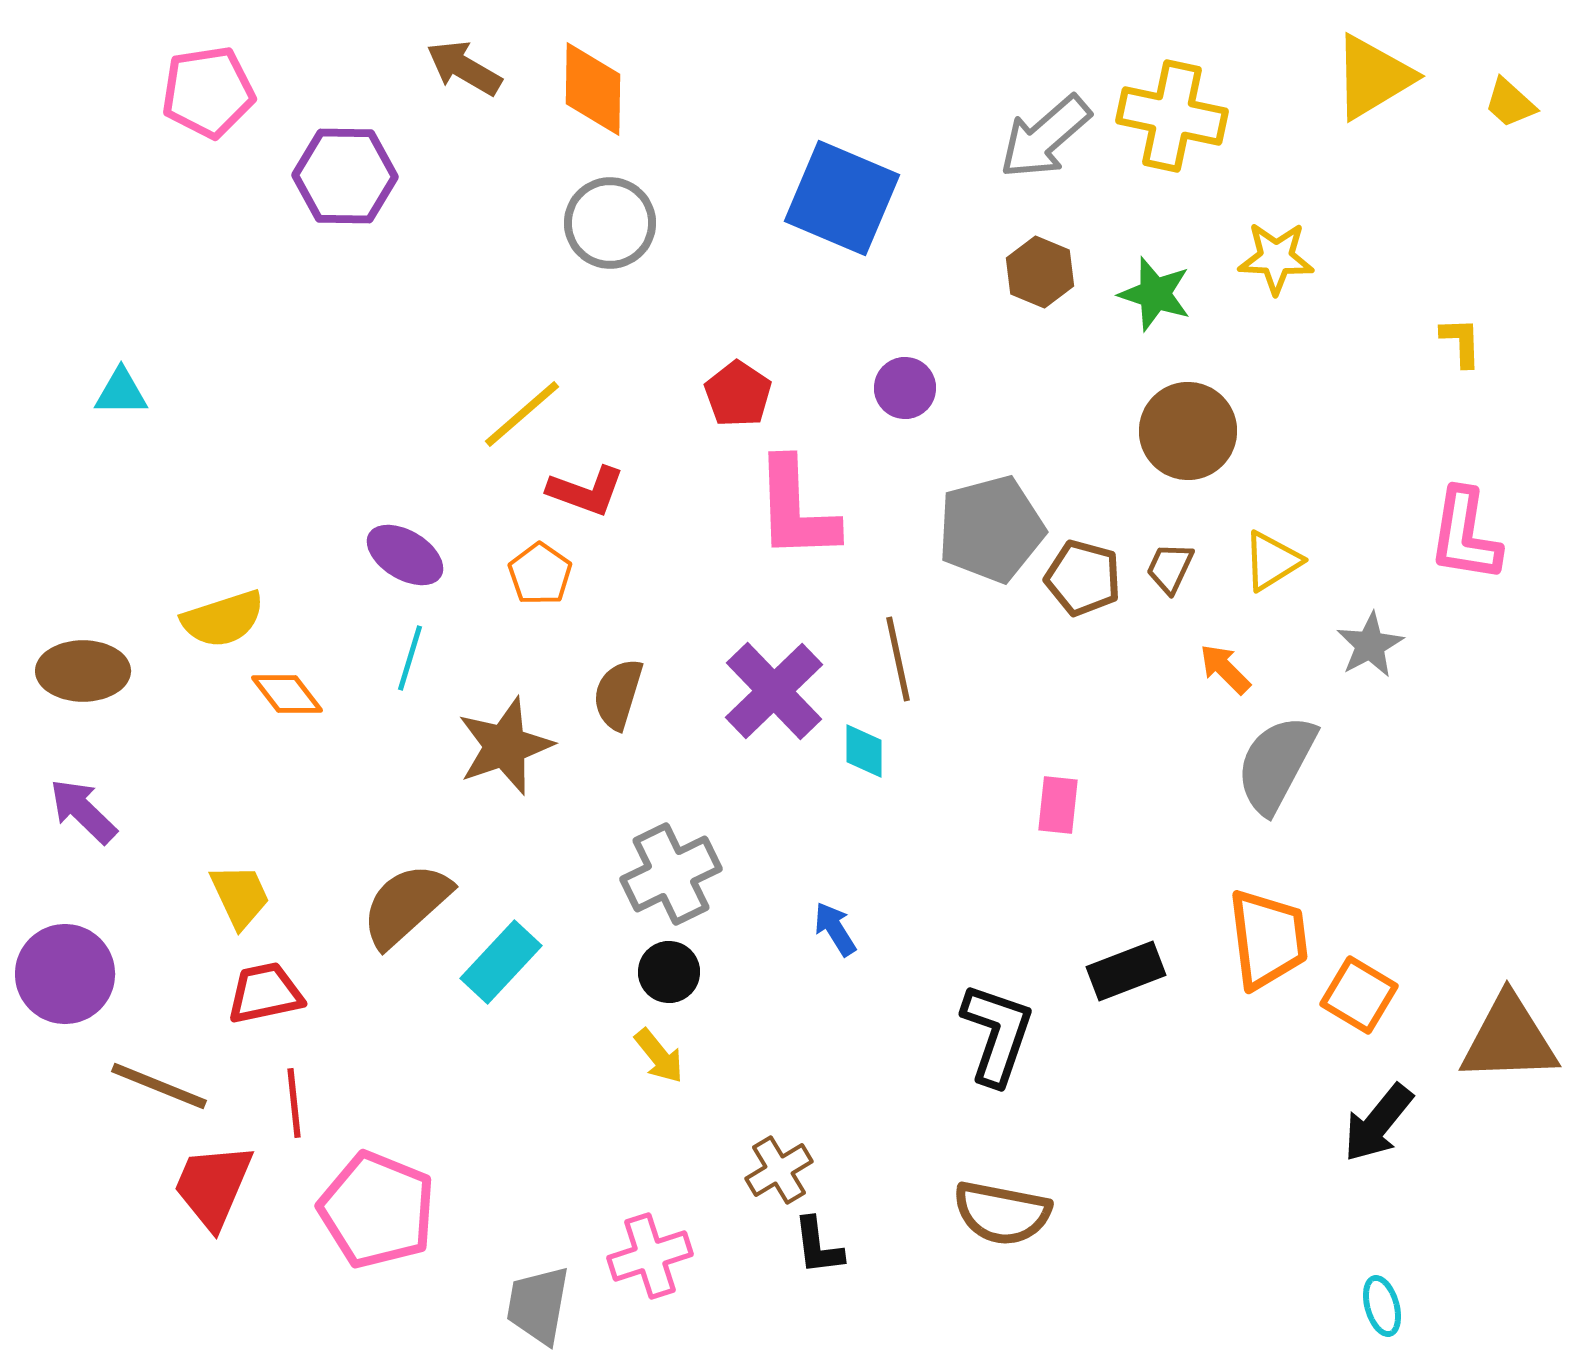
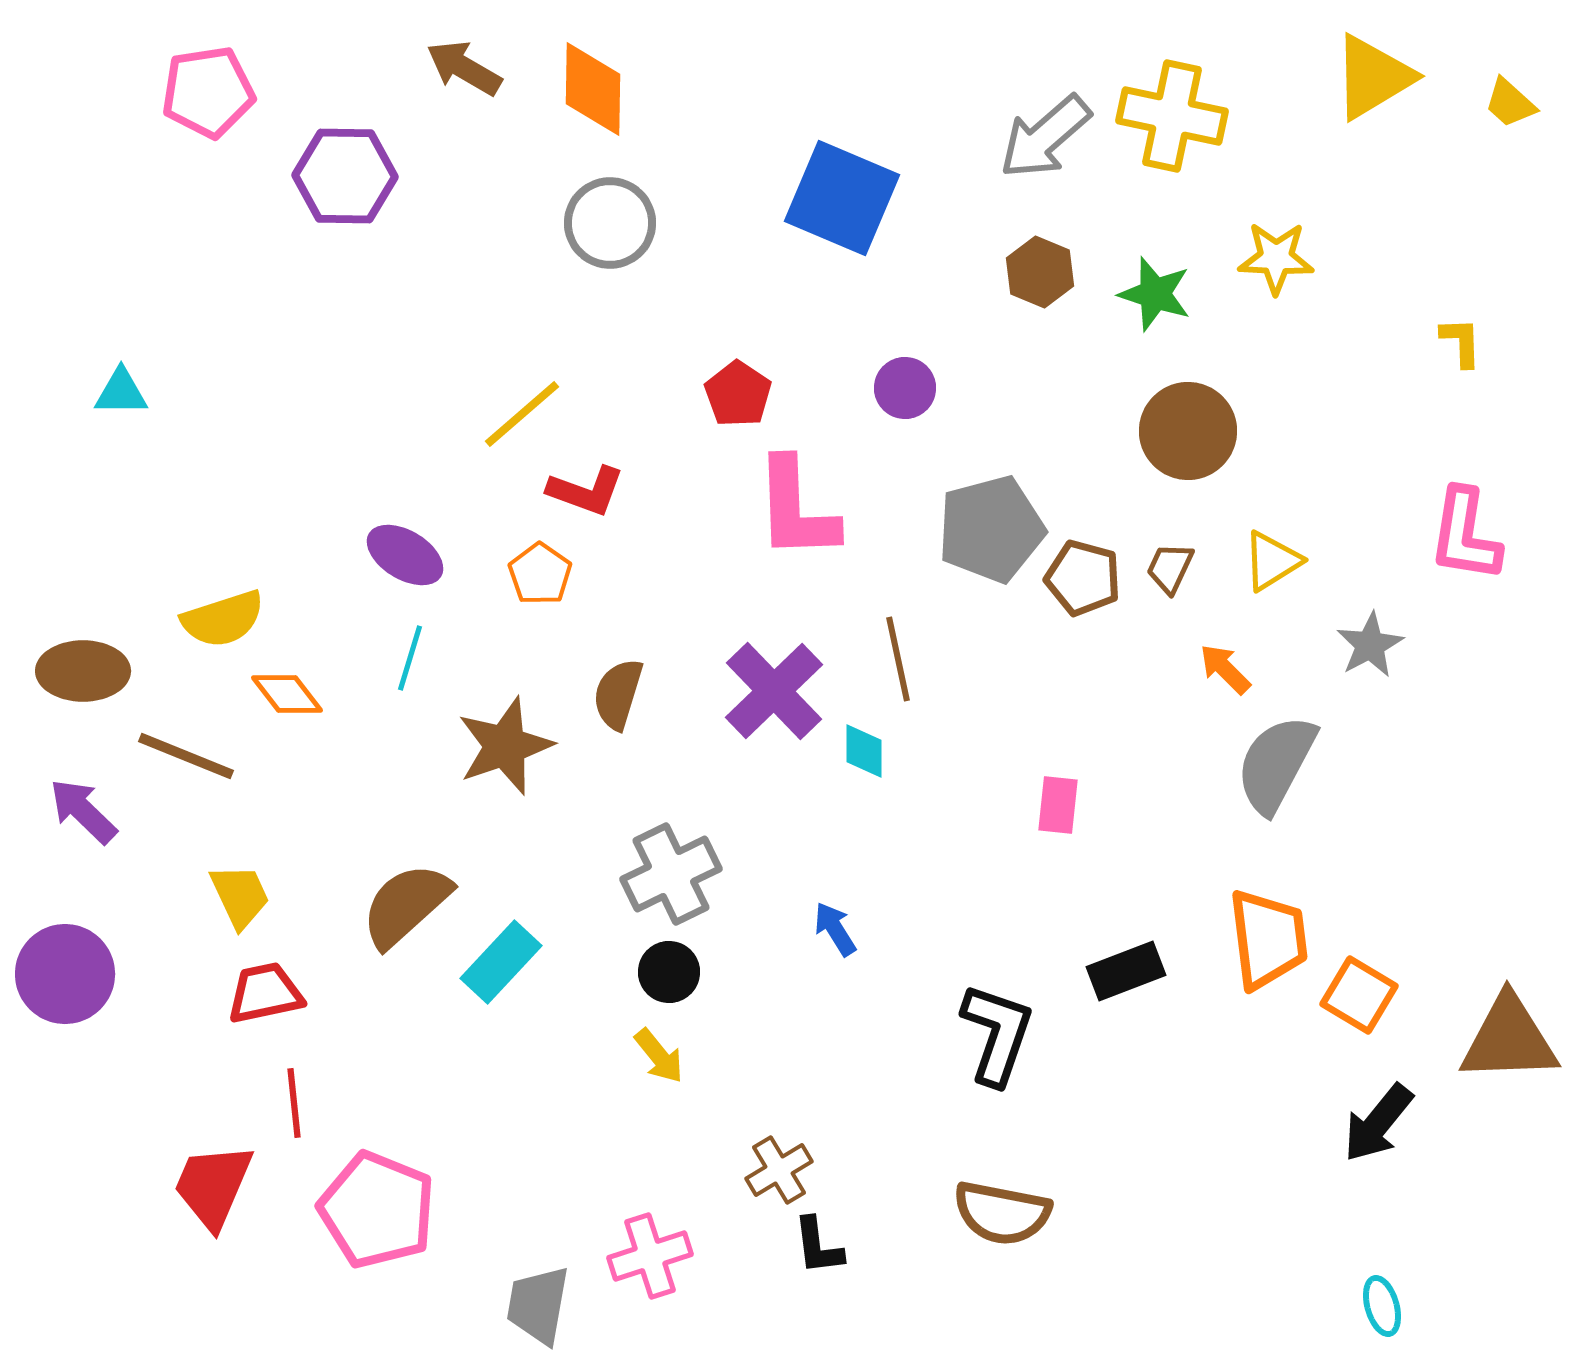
brown line at (159, 1086): moved 27 px right, 330 px up
